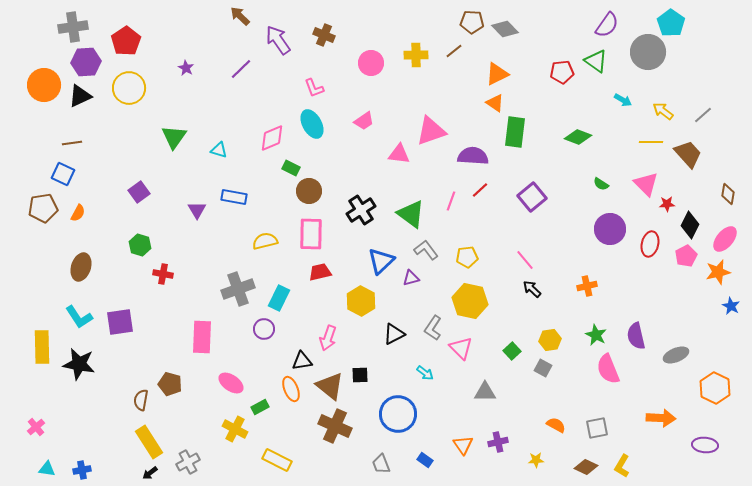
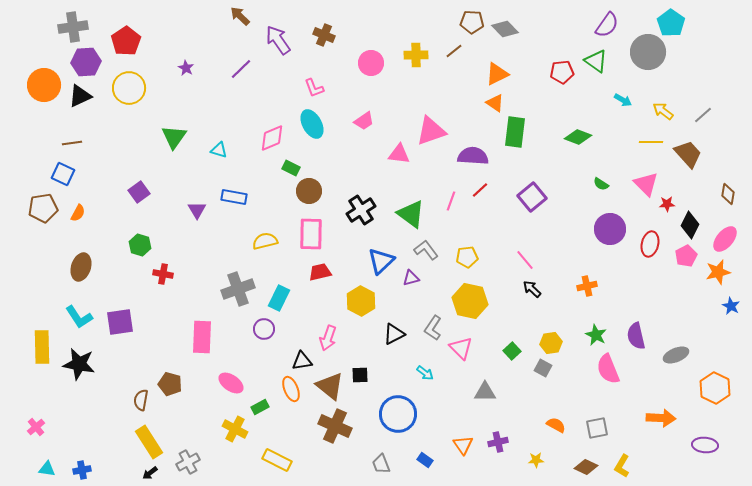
yellow hexagon at (550, 340): moved 1 px right, 3 px down
